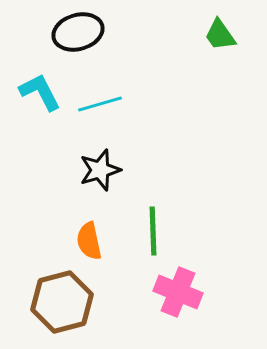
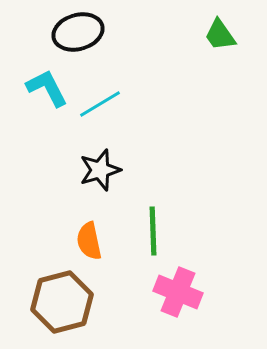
cyan L-shape: moved 7 px right, 4 px up
cyan line: rotated 15 degrees counterclockwise
